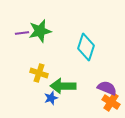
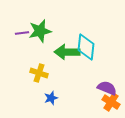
cyan diamond: rotated 12 degrees counterclockwise
green arrow: moved 4 px right, 34 px up
